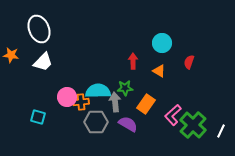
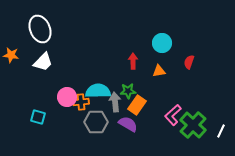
white ellipse: moved 1 px right
orange triangle: rotated 40 degrees counterclockwise
green star: moved 3 px right, 3 px down
orange rectangle: moved 9 px left, 1 px down
